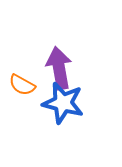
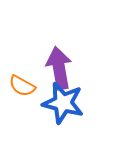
orange semicircle: moved 1 px down
